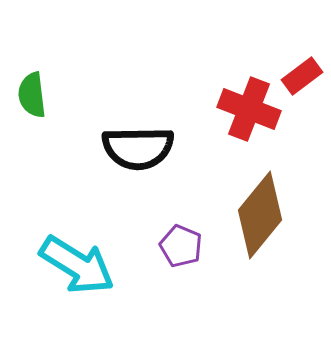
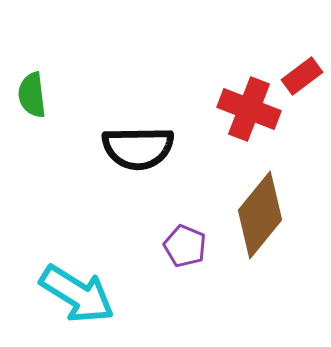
purple pentagon: moved 4 px right
cyan arrow: moved 29 px down
